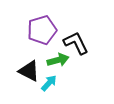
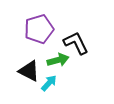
purple pentagon: moved 3 px left, 1 px up
